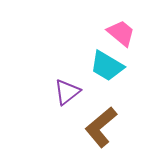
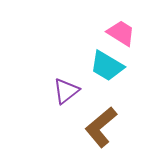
pink trapezoid: rotated 8 degrees counterclockwise
purple triangle: moved 1 px left, 1 px up
